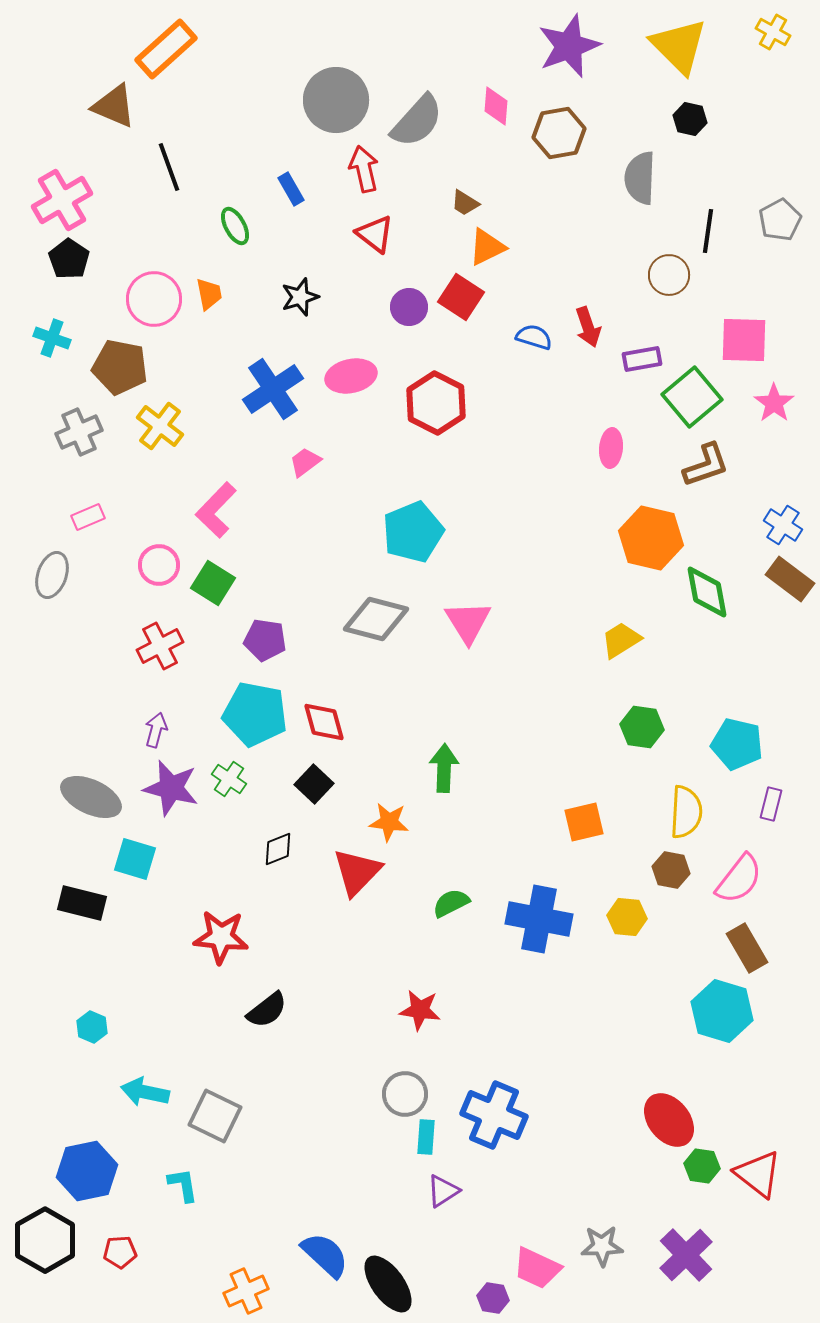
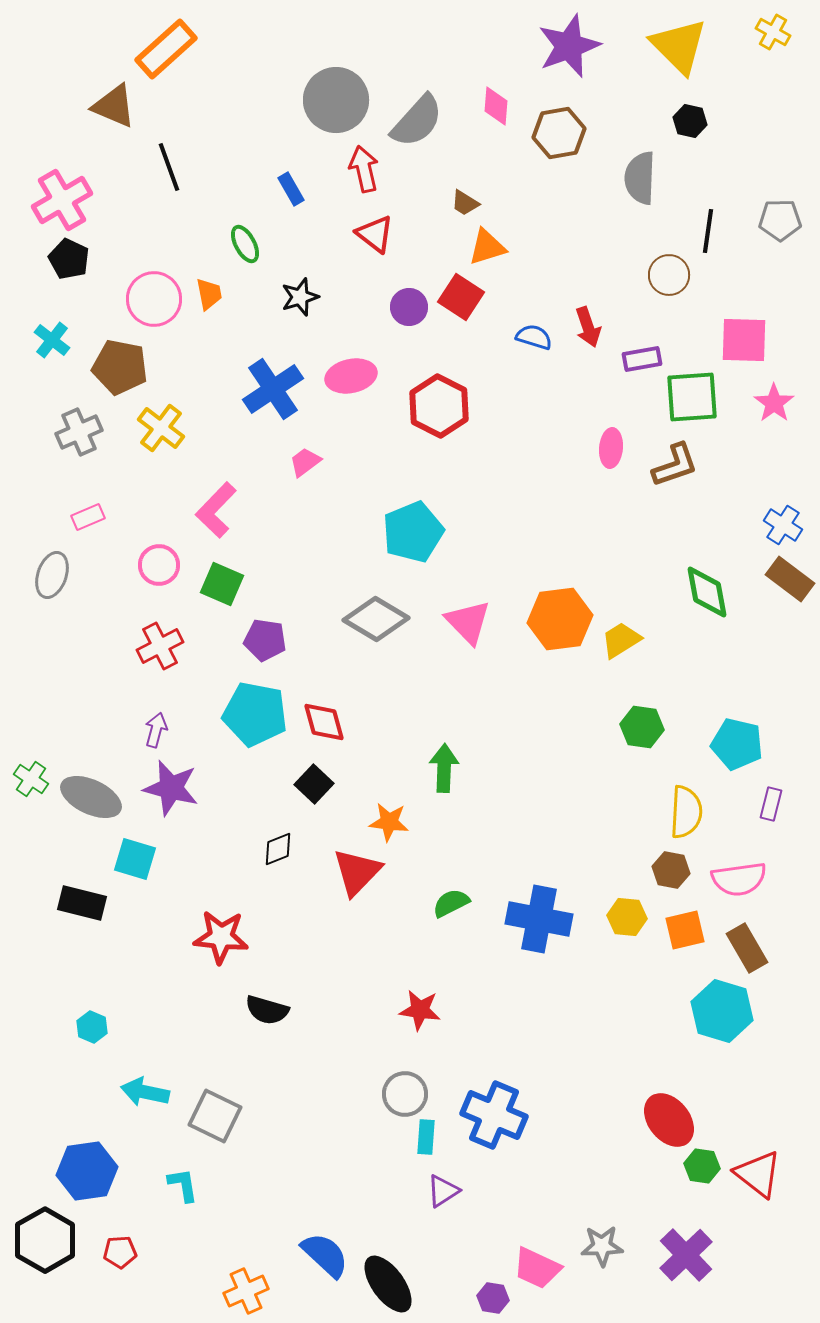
black hexagon at (690, 119): moved 2 px down
gray pentagon at (780, 220): rotated 27 degrees clockwise
green ellipse at (235, 226): moved 10 px right, 18 px down
orange triangle at (487, 247): rotated 9 degrees clockwise
black pentagon at (69, 259): rotated 9 degrees counterclockwise
cyan cross at (52, 338): moved 2 px down; rotated 18 degrees clockwise
green square at (692, 397): rotated 36 degrees clockwise
red hexagon at (436, 403): moved 3 px right, 3 px down
yellow cross at (160, 426): moved 1 px right, 2 px down
brown L-shape at (706, 465): moved 31 px left
orange hexagon at (651, 538): moved 91 px left, 81 px down; rotated 20 degrees counterclockwise
green square at (213, 583): moved 9 px right, 1 px down; rotated 9 degrees counterclockwise
gray diamond at (376, 619): rotated 16 degrees clockwise
pink triangle at (468, 622): rotated 12 degrees counterclockwise
green cross at (229, 779): moved 198 px left
orange square at (584, 822): moved 101 px right, 108 px down
pink semicircle at (739, 879): rotated 44 degrees clockwise
black semicircle at (267, 1010): rotated 54 degrees clockwise
blue hexagon at (87, 1171): rotated 4 degrees clockwise
